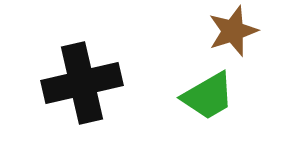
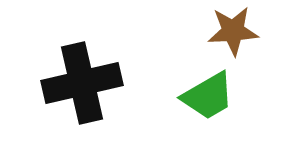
brown star: rotated 15 degrees clockwise
